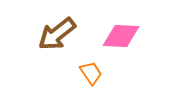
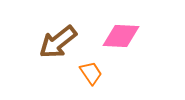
brown arrow: moved 1 px right, 8 px down
